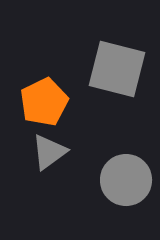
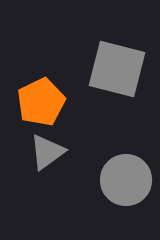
orange pentagon: moved 3 px left
gray triangle: moved 2 px left
